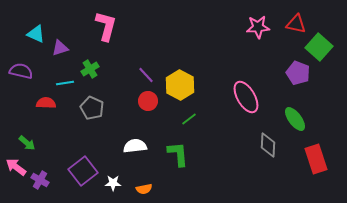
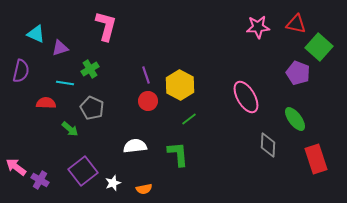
purple semicircle: rotated 90 degrees clockwise
purple line: rotated 24 degrees clockwise
cyan line: rotated 18 degrees clockwise
green arrow: moved 43 px right, 14 px up
white star: rotated 21 degrees counterclockwise
